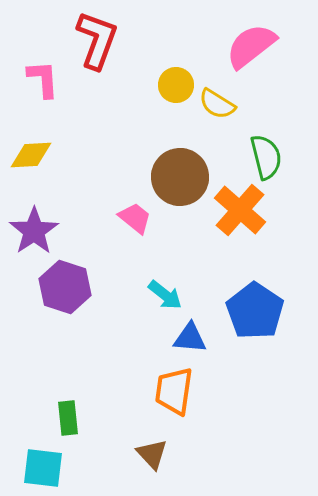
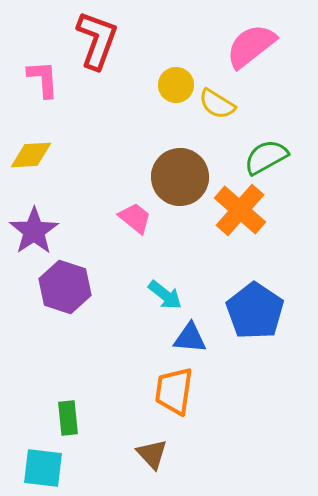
green semicircle: rotated 105 degrees counterclockwise
